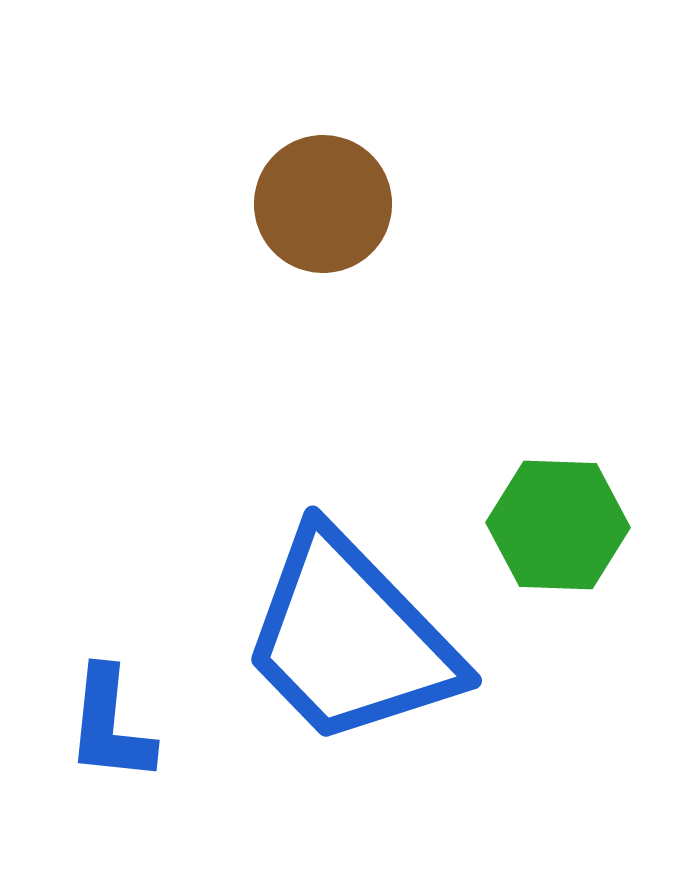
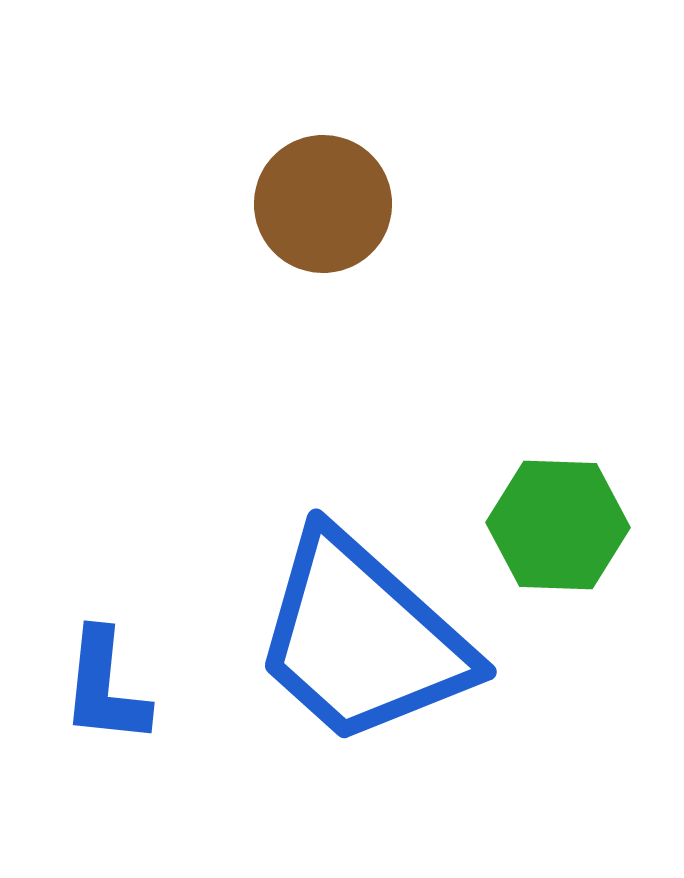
blue trapezoid: moved 12 px right; rotated 4 degrees counterclockwise
blue L-shape: moved 5 px left, 38 px up
